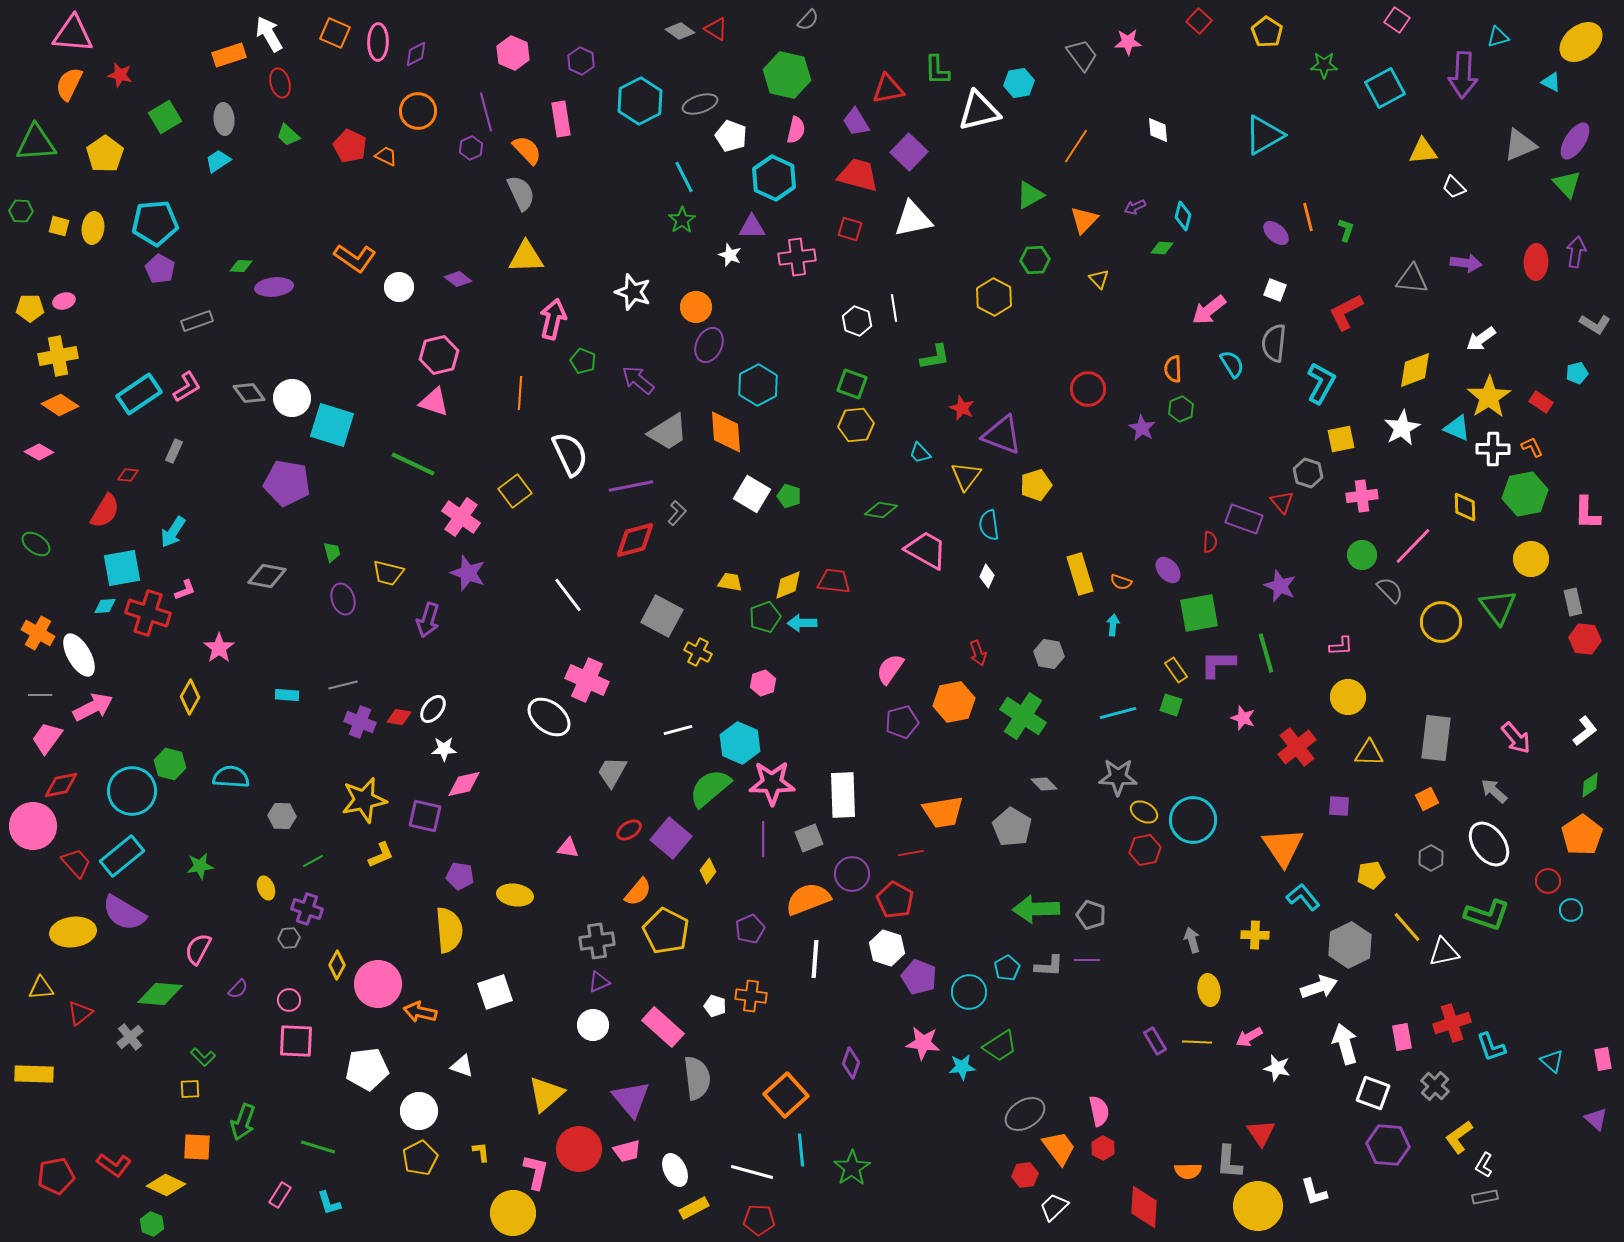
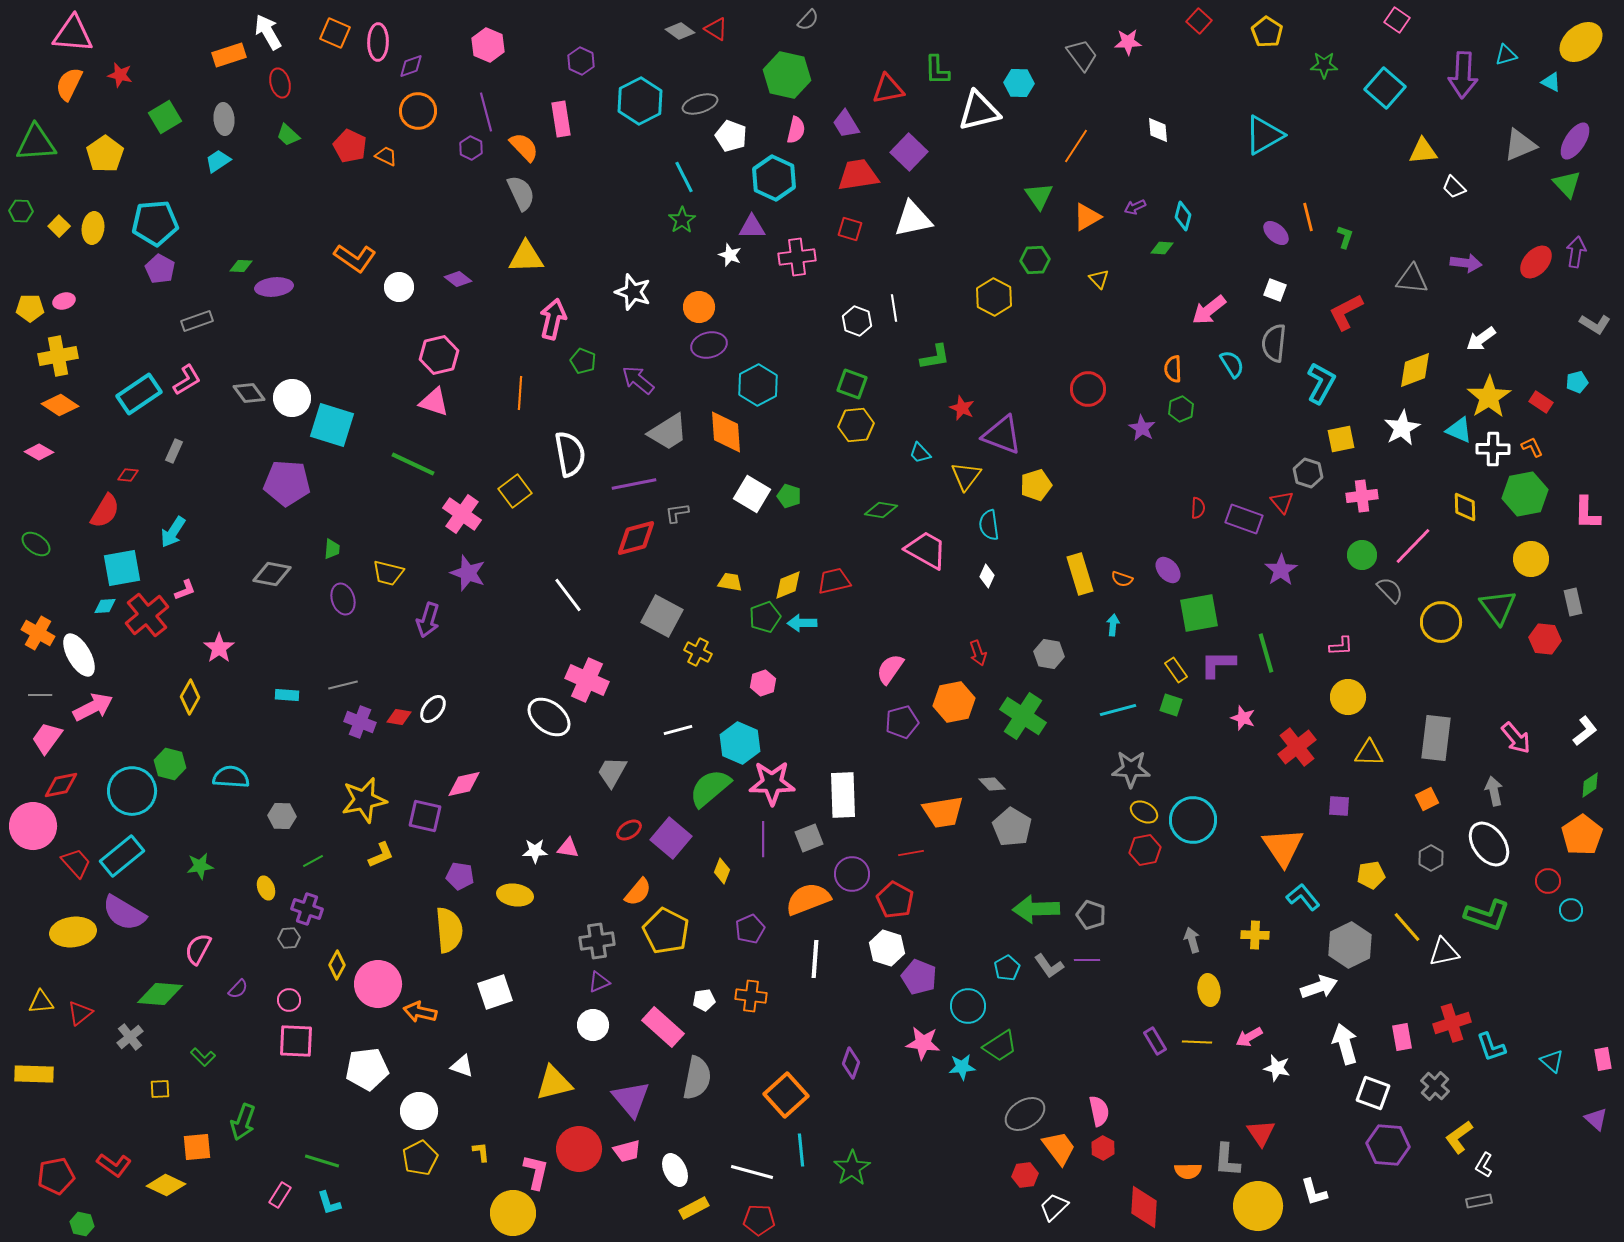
white arrow at (269, 34): moved 1 px left, 2 px up
cyan triangle at (1498, 37): moved 8 px right, 18 px down
pink hexagon at (513, 53): moved 25 px left, 8 px up
purple diamond at (416, 54): moved 5 px left, 12 px down; rotated 8 degrees clockwise
cyan hexagon at (1019, 83): rotated 12 degrees clockwise
cyan square at (1385, 88): rotated 21 degrees counterclockwise
purple trapezoid at (856, 122): moved 10 px left, 2 px down
purple hexagon at (471, 148): rotated 10 degrees counterclockwise
orange semicircle at (527, 150): moved 3 px left, 3 px up
red trapezoid at (858, 175): rotated 24 degrees counterclockwise
green triangle at (1030, 195): moved 9 px right, 1 px down; rotated 36 degrees counterclockwise
orange triangle at (1084, 220): moved 3 px right, 3 px up; rotated 16 degrees clockwise
yellow square at (59, 226): rotated 30 degrees clockwise
green L-shape at (1346, 230): moved 1 px left, 7 px down
red ellipse at (1536, 262): rotated 40 degrees clockwise
orange circle at (696, 307): moved 3 px right
purple ellipse at (709, 345): rotated 52 degrees clockwise
cyan pentagon at (1577, 373): moved 9 px down
pink L-shape at (187, 387): moved 7 px up
cyan triangle at (1457, 428): moved 2 px right, 2 px down
white semicircle at (570, 454): rotated 15 degrees clockwise
purple pentagon at (287, 483): rotated 6 degrees counterclockwise
purple line at (631, 486): moved 3 px right, 2 px up
gray L-shape at (677, 513): rotated 140 degrees counterclockwise
pink cross at (461, 517): moved 1 px right, 3 px up
red diamond at (635, 540): moved 1 px right, 2 px up
red semicircle at (1210, 542): moved 12 px left, 34 px up
green trapezoid at (332, 552): moved 3 px up; rotated 20 degrees clockwise
gray diamond at (267, 576): moved 5 px right, 2 px up
red trapezoid at (834, 581): rotated 20 degrees counterclockwise
orange semicircle at (1121, 582): moved 1 px right, 3 px up
purple star at (1280, 586): moved 1 px right, 16 px up; rotated 16 degrees clockwise
red cross at (148, 613): moved 1 px left, 2 px down; rotated 33 degrees clockwise
red hexagon at (1585, 639): moved 40 px left
cyan line at (1118, 713): moved 3 px up
white star at (444, 749): moved 91 px right, 102 px down
gray star at (1118, 777): moved 13 px right, 8 px up
gray diamond at (1044, 784): moved 52 px left
gray arrow at (1494, 791): rotated 36 degrees clockwise
yellow diamond at (708, 871): moved 14 px right; rotated 15 degrees counterclockwise
gray L-shape at (1049, 966): rotated 52 degrees clockwise
yellow triangle at (41, 988): moved 14 px down
cyan circle at (969, 992): moved 1 px left, 14 px down
white pentagon at (715, 1006): moved 11 px left, 6 px up; rotated 25 degrees counterclockwise
gray semicircle at (697, 1078): rotated 18 degrees clockwise
yellow square at (190, 1089): moved 30 px left
yellow triangle at (546, 1094): moved 8 px right, 11 px up; rotated 27 degrees clockwise
orange square at (197, 1147): rotated 8 degrees counterclockwise
green line at (318, 1147): moved 4 px right, 14 px down
gray L-shape at (1229, 1162): moved 2 px left, 2 px up
gray rectangle at (1485, 1197): moved 6 px left, 4 px down
green hexagon at (152, 1224): moved 70 px left; rotated 10 degrees counterclockwise
